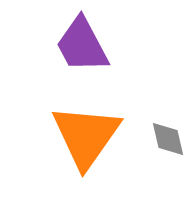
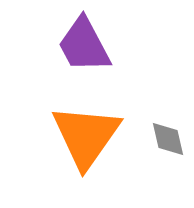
purple trapezoid: moved 2 px right
